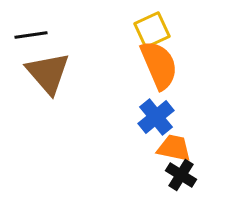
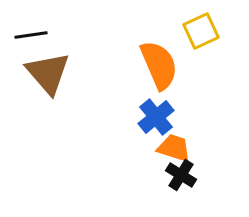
yellow square: moved 49 px right, 1 px down
orange trapezoid: rotated 6 degrees clockwise
